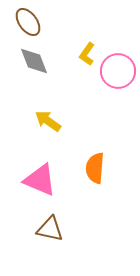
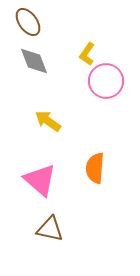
pink circle: moved 12 px left, 10 px down
pink triangle: rotated 18 degrees clockwise
